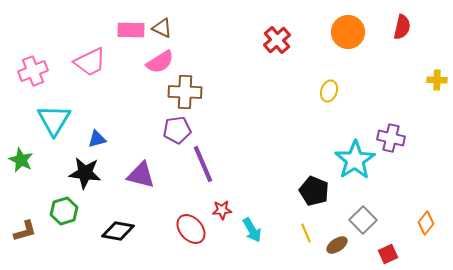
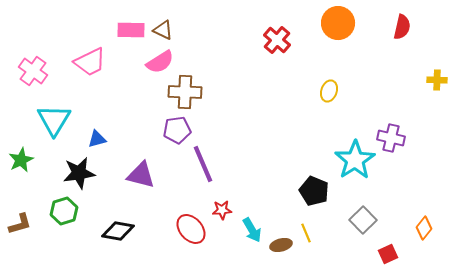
brown triangle: moved 1 px right, 2 px down
orange circle: moved 10 px left, 9 px up
red cross: rotated 8 degrees counterclockwise
pink cross: rotated 32 degrees counterclockwise
green star: rotated 20 degrees clockwise
black star: moved 6 px left; rotated 16 degrees counterclockwise
orange diamond: moved 2 px left, 5 px down
brown L-shape: moved 5 px left, 7 px up
brown ellipse: moved 56 px left; rotated 20 degrees clockwise
